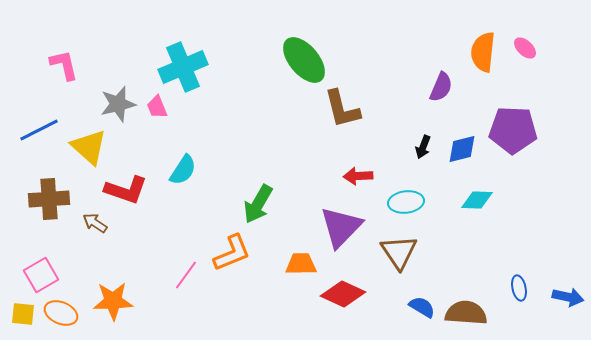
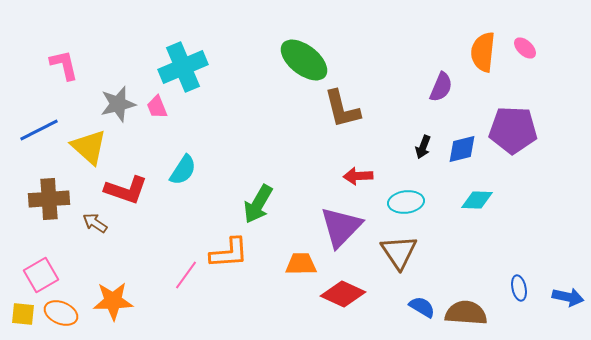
green ellipse: rotated 12 degrees counterclockwise
orange L-shape: moved 3 px left; rotated 18 degrees clockwise
